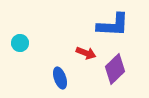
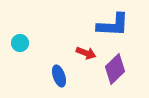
blue ellipse: moved 1 px left, 2 px up
